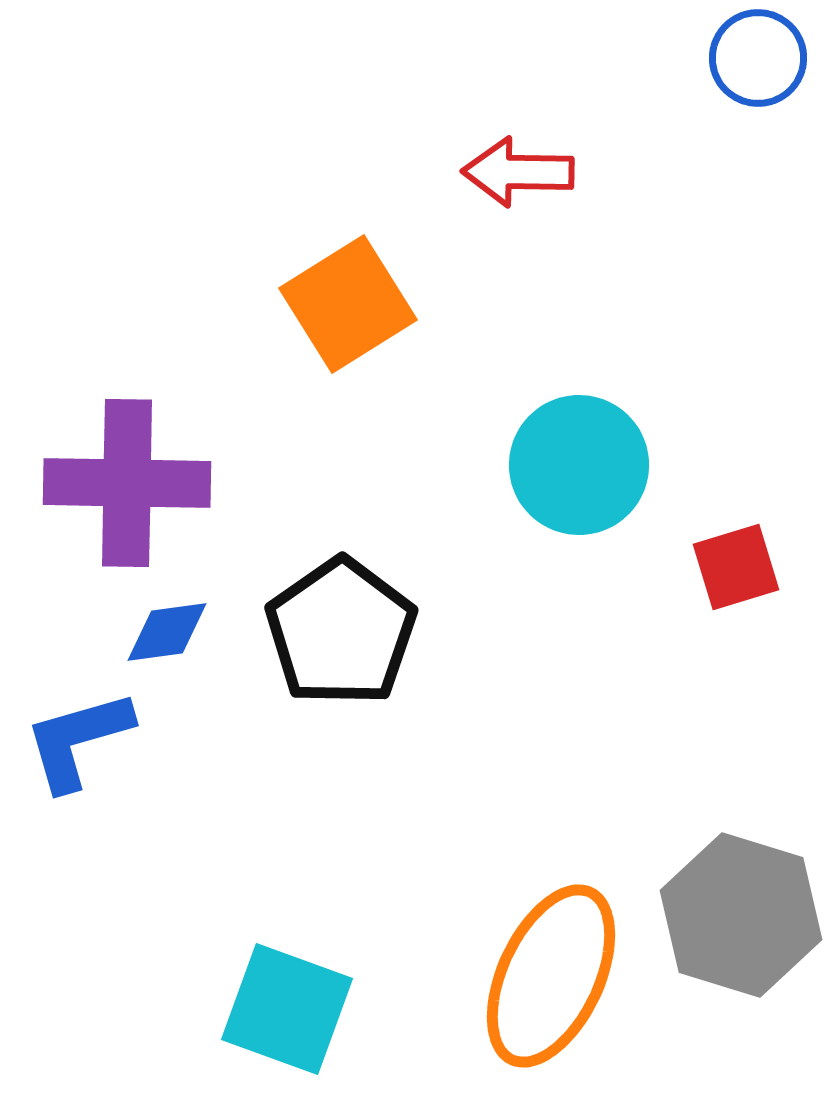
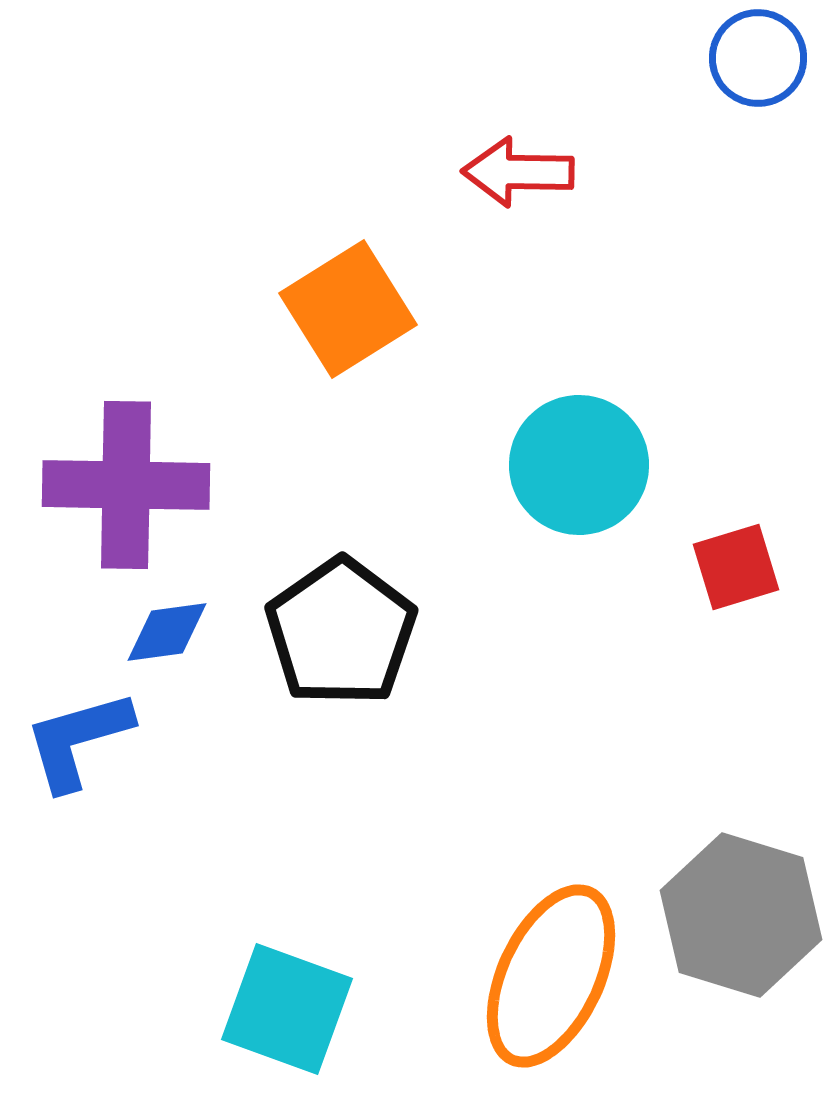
orange square: moved 5 px down
purple cross: moved 1 px left, 2 px down
